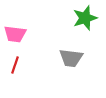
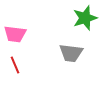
gray trapezoid: moved 5 px up
red line: rotated 42 degrees counterclockwise
